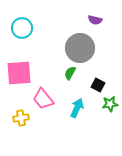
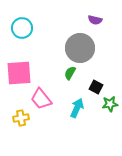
black square: moved 2 px left, 2 px down
pink trapezoid: moved 2 px left
